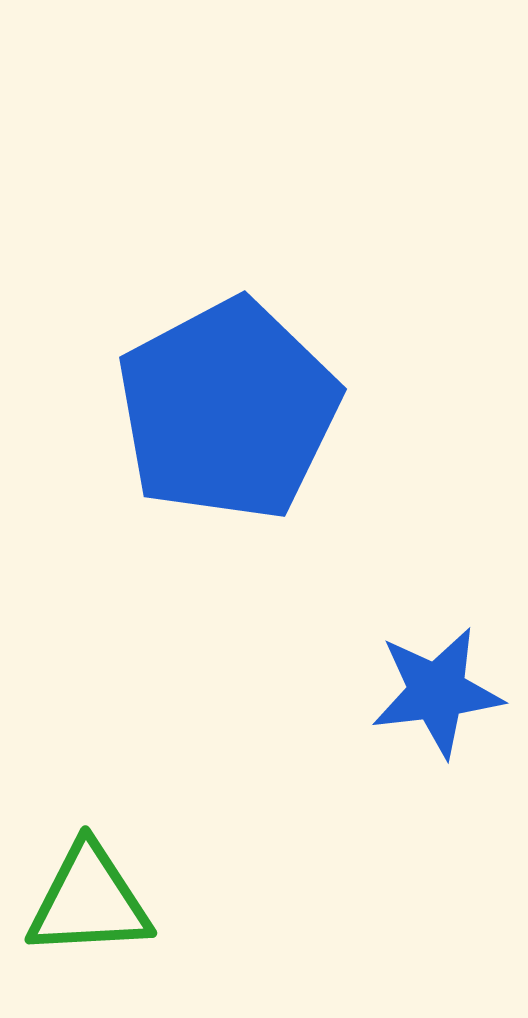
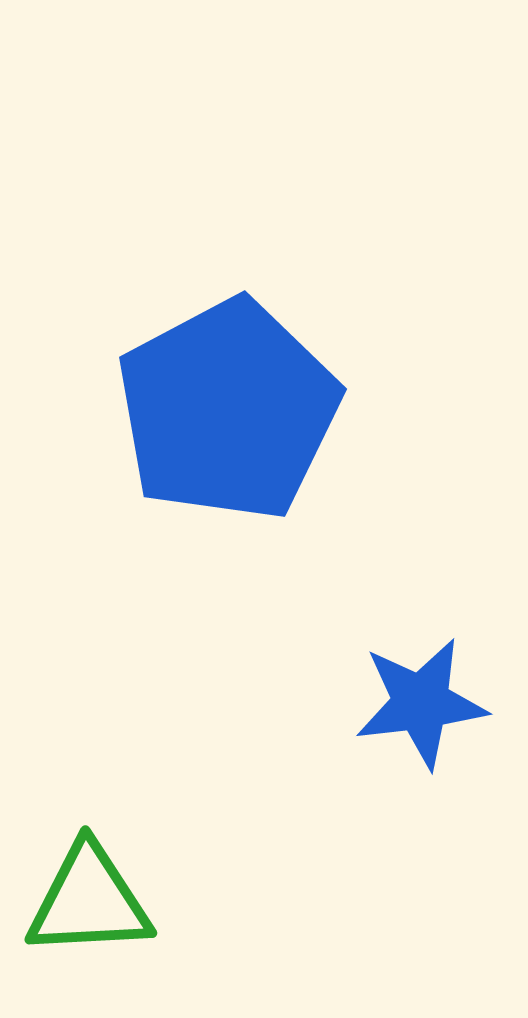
blue star: moved 16 px left, 11 px down
